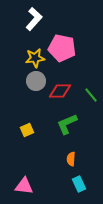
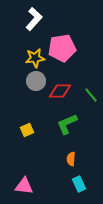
pink pentagon: rotated 20 degrees counterclockwise
